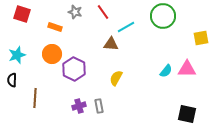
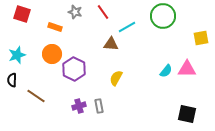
cyan line: moved 1 px right
brown line: moved 1 px right, 2 px up; rotated 60 degrees counterclockwise
